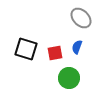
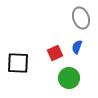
gray ellipse: rotated 25 degrees clockwise
black square: moved 8 px left, 14 px down; rotated 15 degrees counterclockwise
red square: rotated 14 degrees counterclockwise
